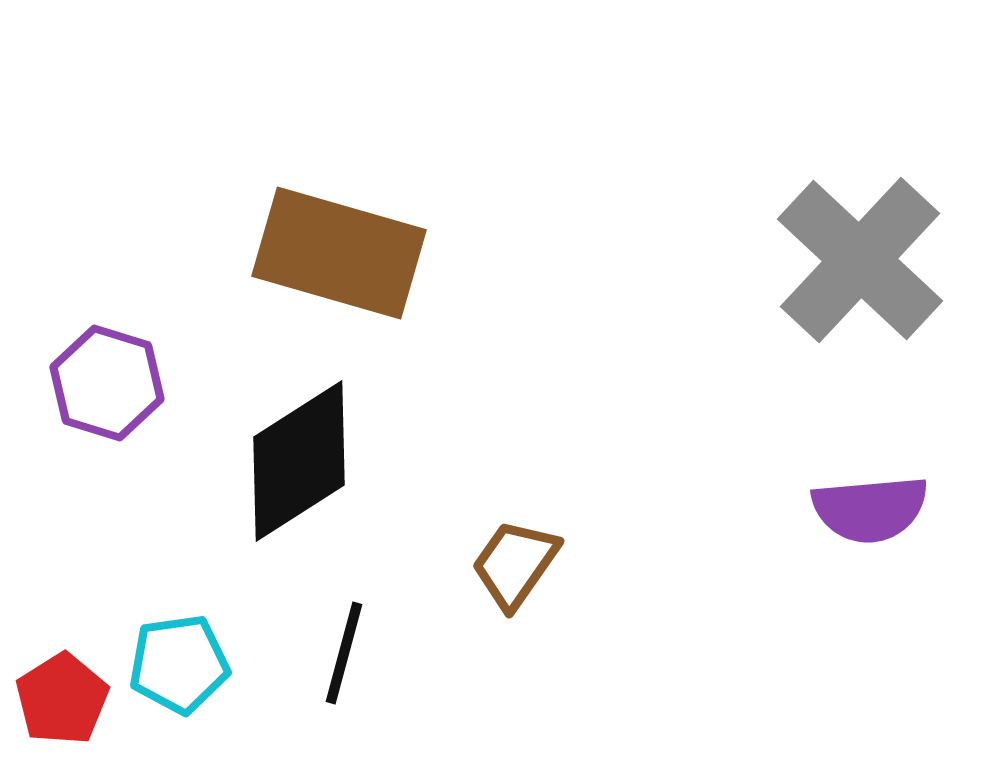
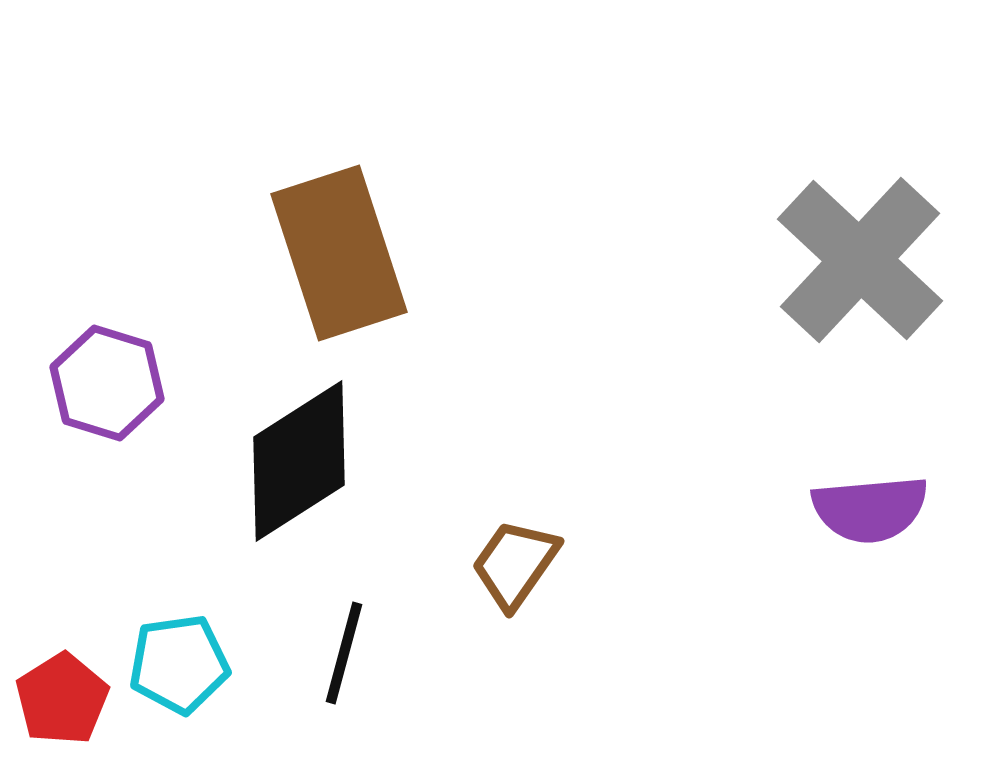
brown rectangle: rotated 56 degrees clockwise
